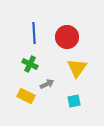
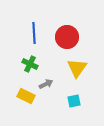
gray arrow: moved 1 px left
